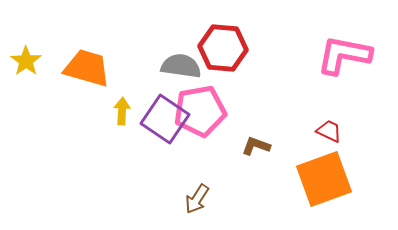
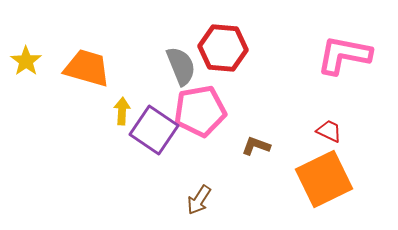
gray semicircle: rotated 60 degrees clockwise
purple square: moved 11 px left, 11 px down
orange square: rotated 6 degrees counterclockwise
brown arrow: moved 2 px right, 1 px down
